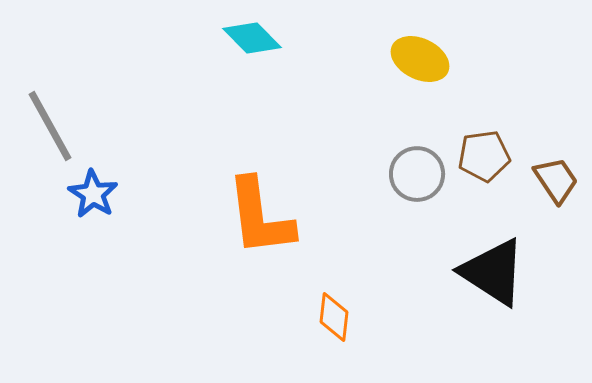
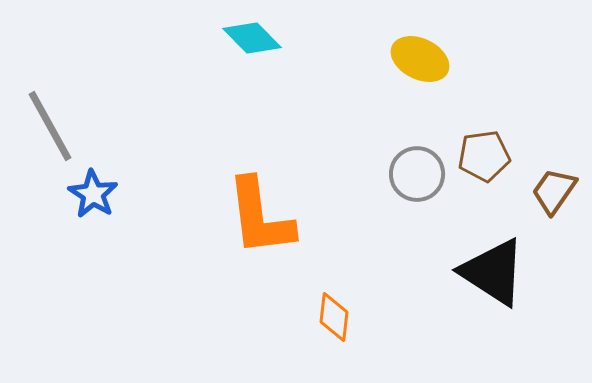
brown trapezoid: moved 2 px left, 11 px down; rotated 111 degrees counterclockwise
